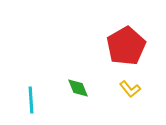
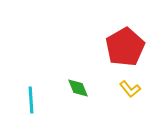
red pentagon: moved 1 px left, 1 px down
